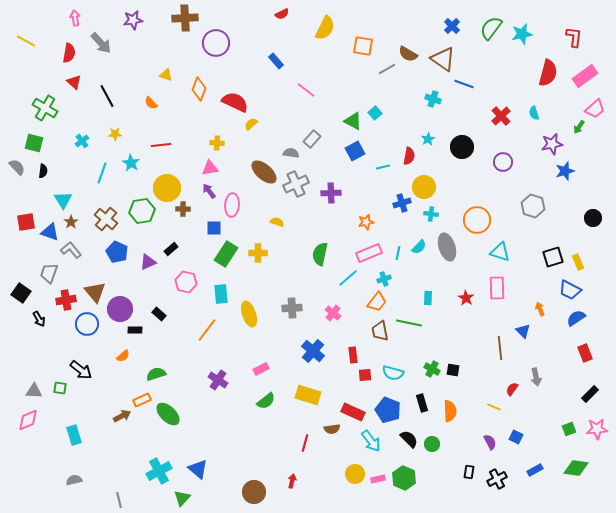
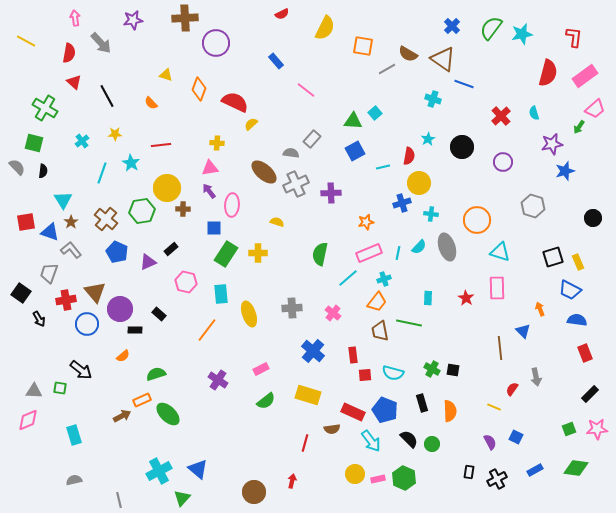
green triangle at (353, 121): rotated 24 degrees counterclockwise
yellow circle at (424, 187): moved 5 px left, 4 px up
blue semicircle at (576, 318): moved 1 px right, 2 px down; rotated 42 degrees clockwise
blue pentagon at (388, 410): moved 3 px left
